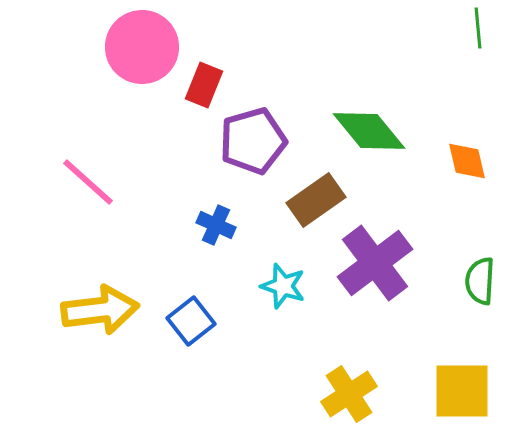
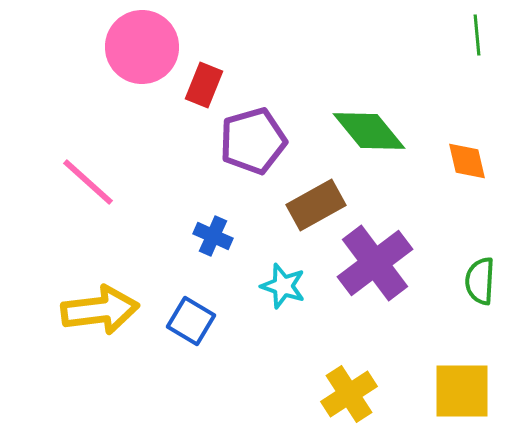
green line: moved 1 px left, 7 px down
brown rectangle: moved 5 px down; rotated 6 degrees clockwise
blue cross: moved 3 px left, 11 px down
blue square: rotated 21 degrees counterclockwise
